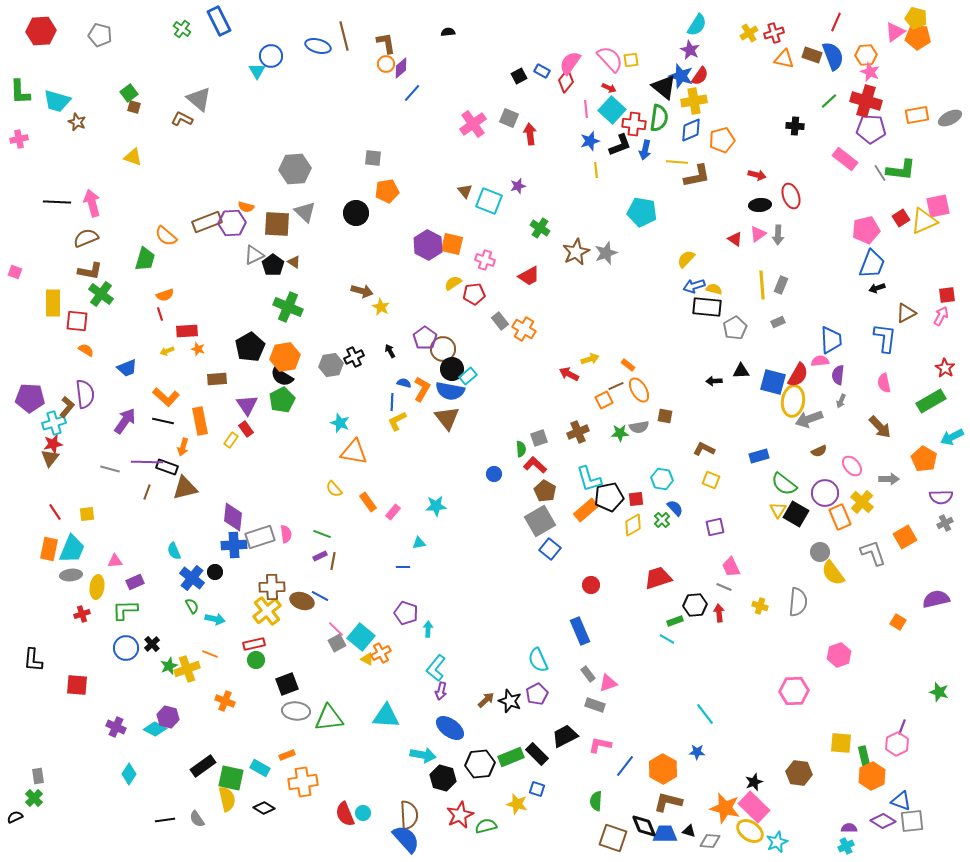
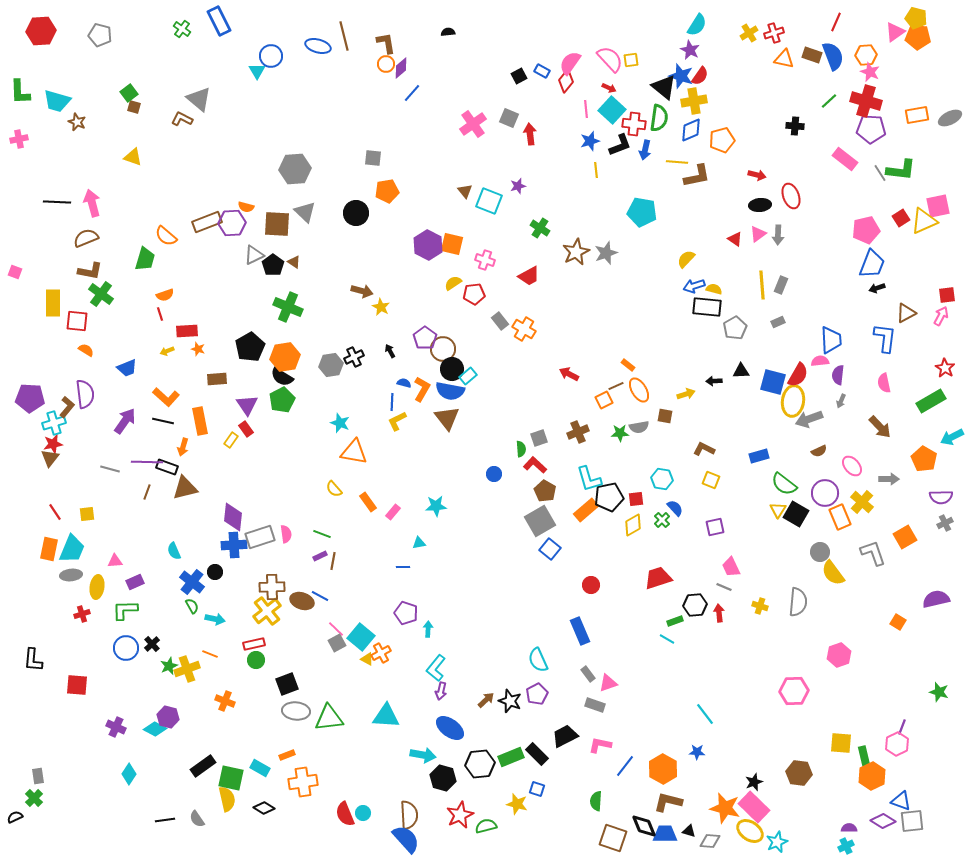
yellow arrow at (590, 359): moved 96 px right, 35 px down
blue cross at (192, 578): moved 4 px down
